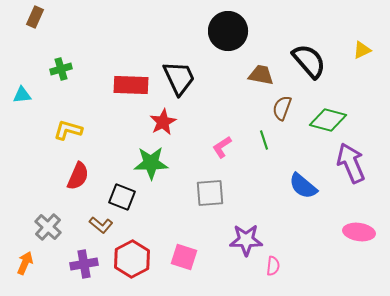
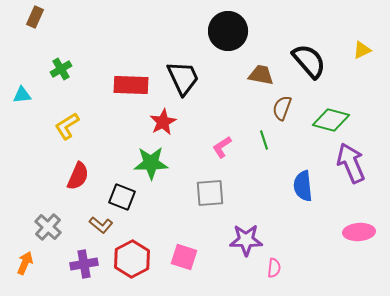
green cross: rotated 15 degrees counterclockwise
black trapezoid: moved 4 px right
green diamond: moved 3 px right
yellow L-shape: moved 1 px left, 4 px up; rotated 48 degrees counterclockwise
blue semicircle: rotated 44 degrees clockwise
pink ellipse: rotated 12 degrees counterclockwise
pink semicircle: moved 1 px right, 2 px down
